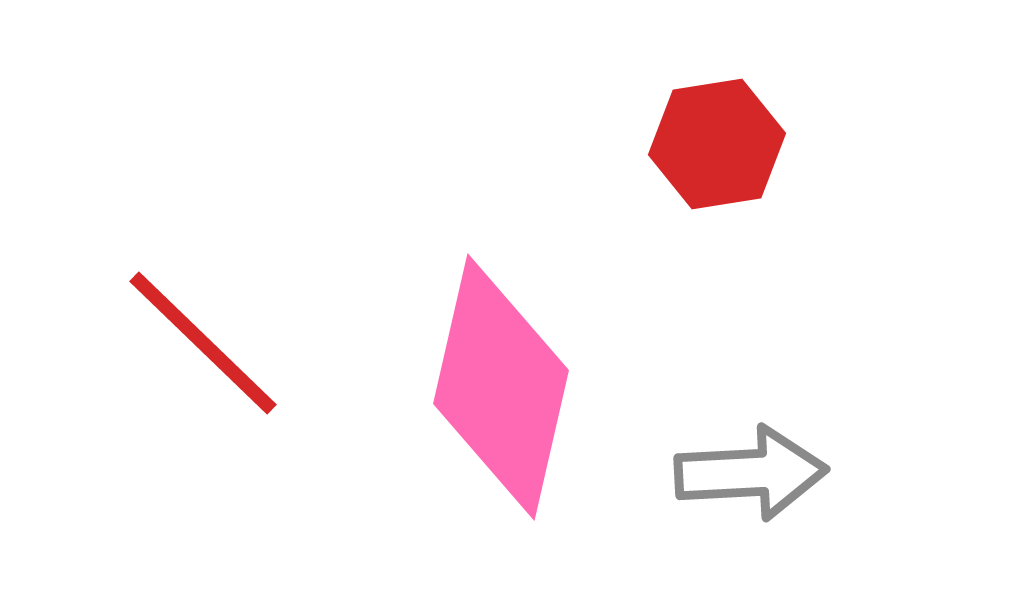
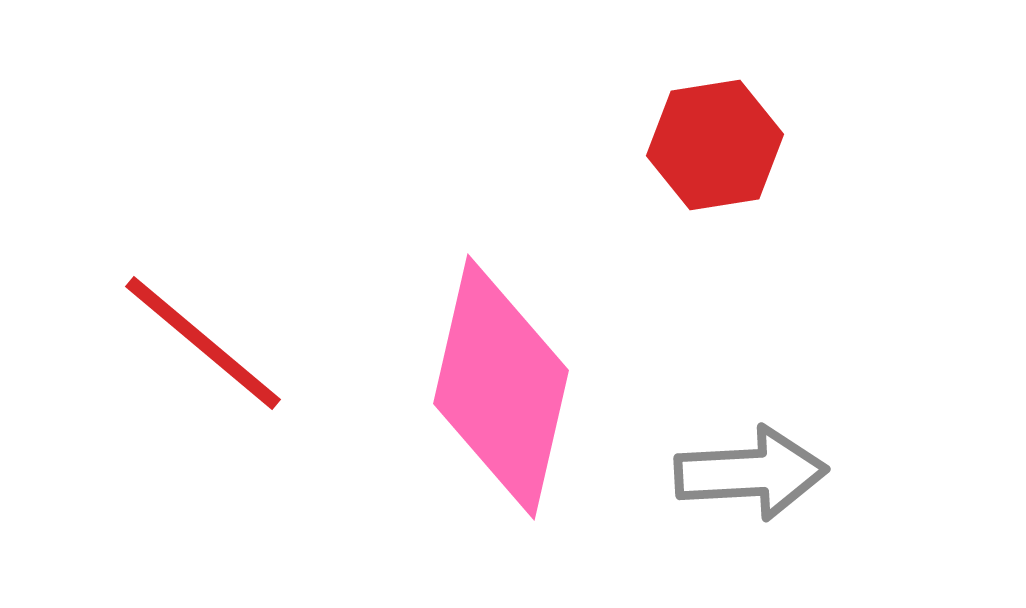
red hexagon: moved 2 px left, 1 px down
red line: rotated 4 degrees counterclockwise
